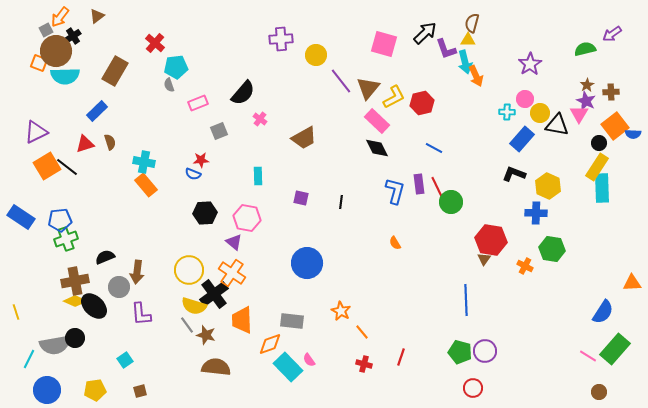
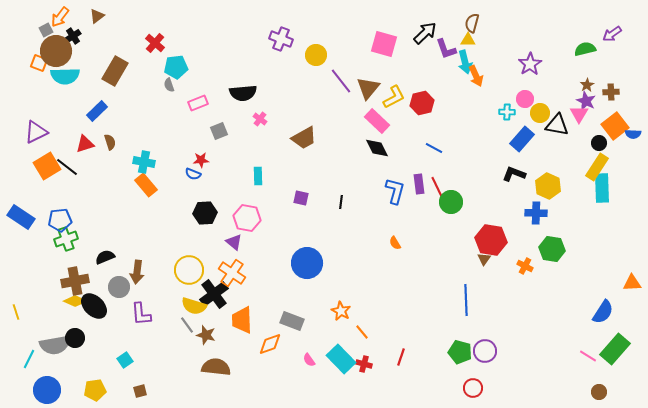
purple cross at (281, 39): rotated 25 degrees clockwise
black semicircle at (243, 93): rotated 44 degrees clockwise
gray rectangle at (292, 321): rotated 15 degrees clockwise
cyan rectangle at (288, 367): moved 53 px right, 8 px up
